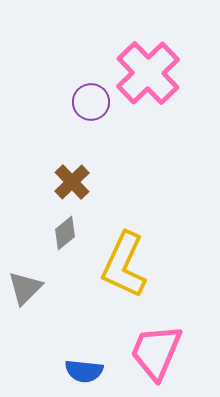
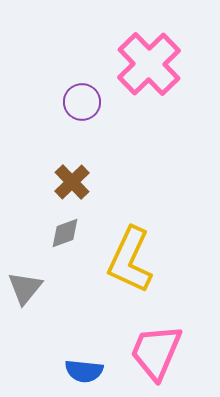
pink cross: moved 1 px right, 9 px up
purple circle: moved 9 px left
gray diamond: rotated 20 degrees clockwise
yellow L-shape: moved 6 px right, 5 px up
gray triangle: rotated 6 degrees counterclockwise
